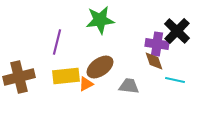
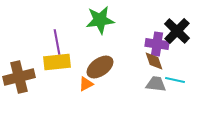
purple line: rotated 25 degrees counterclockwise
yellow rectangle: moved 9 px left, 14 px up
gray trapezoid: moved 27 px right, 2 px up
